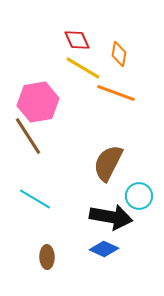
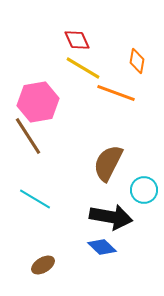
orange diamond: moved 18 px right, 7 px down
cyan circle: moved 5 px right, 6 px up
blue diamond: moved 2 px left, 2 px up; rotated 20 degrees clockwise
brown ellipse: moved 4 px left, 8 px down; rotated 60 degrees clockwise
